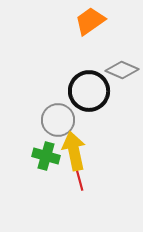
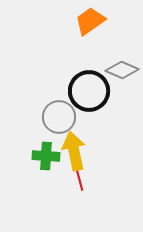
gray circle: moved 1 px right, 3 px up
green cross: rotated 12 degrees counterclockwise
